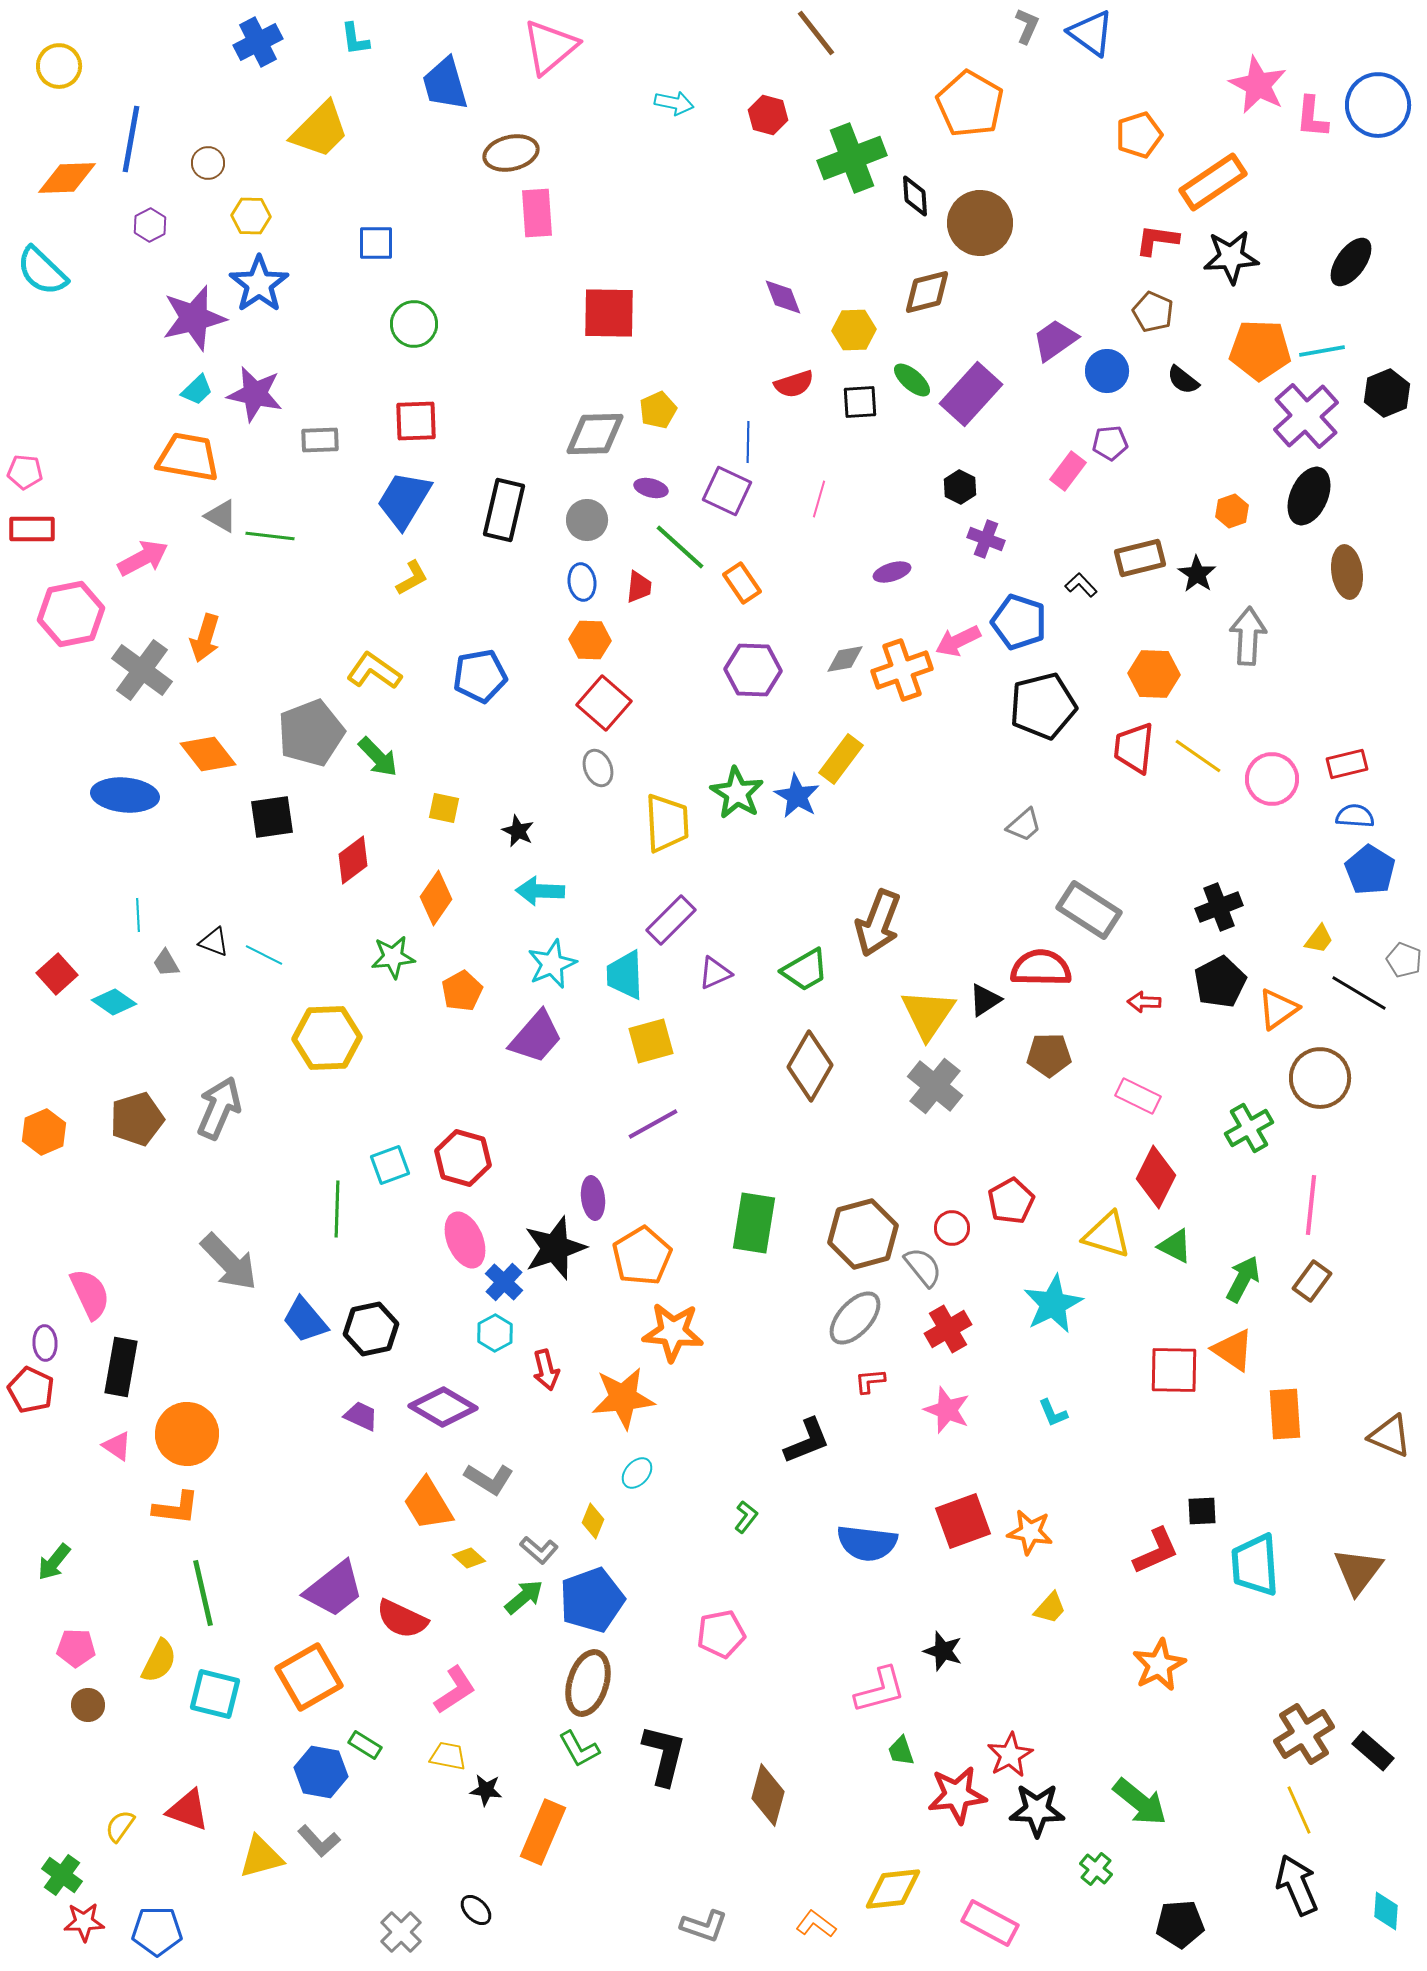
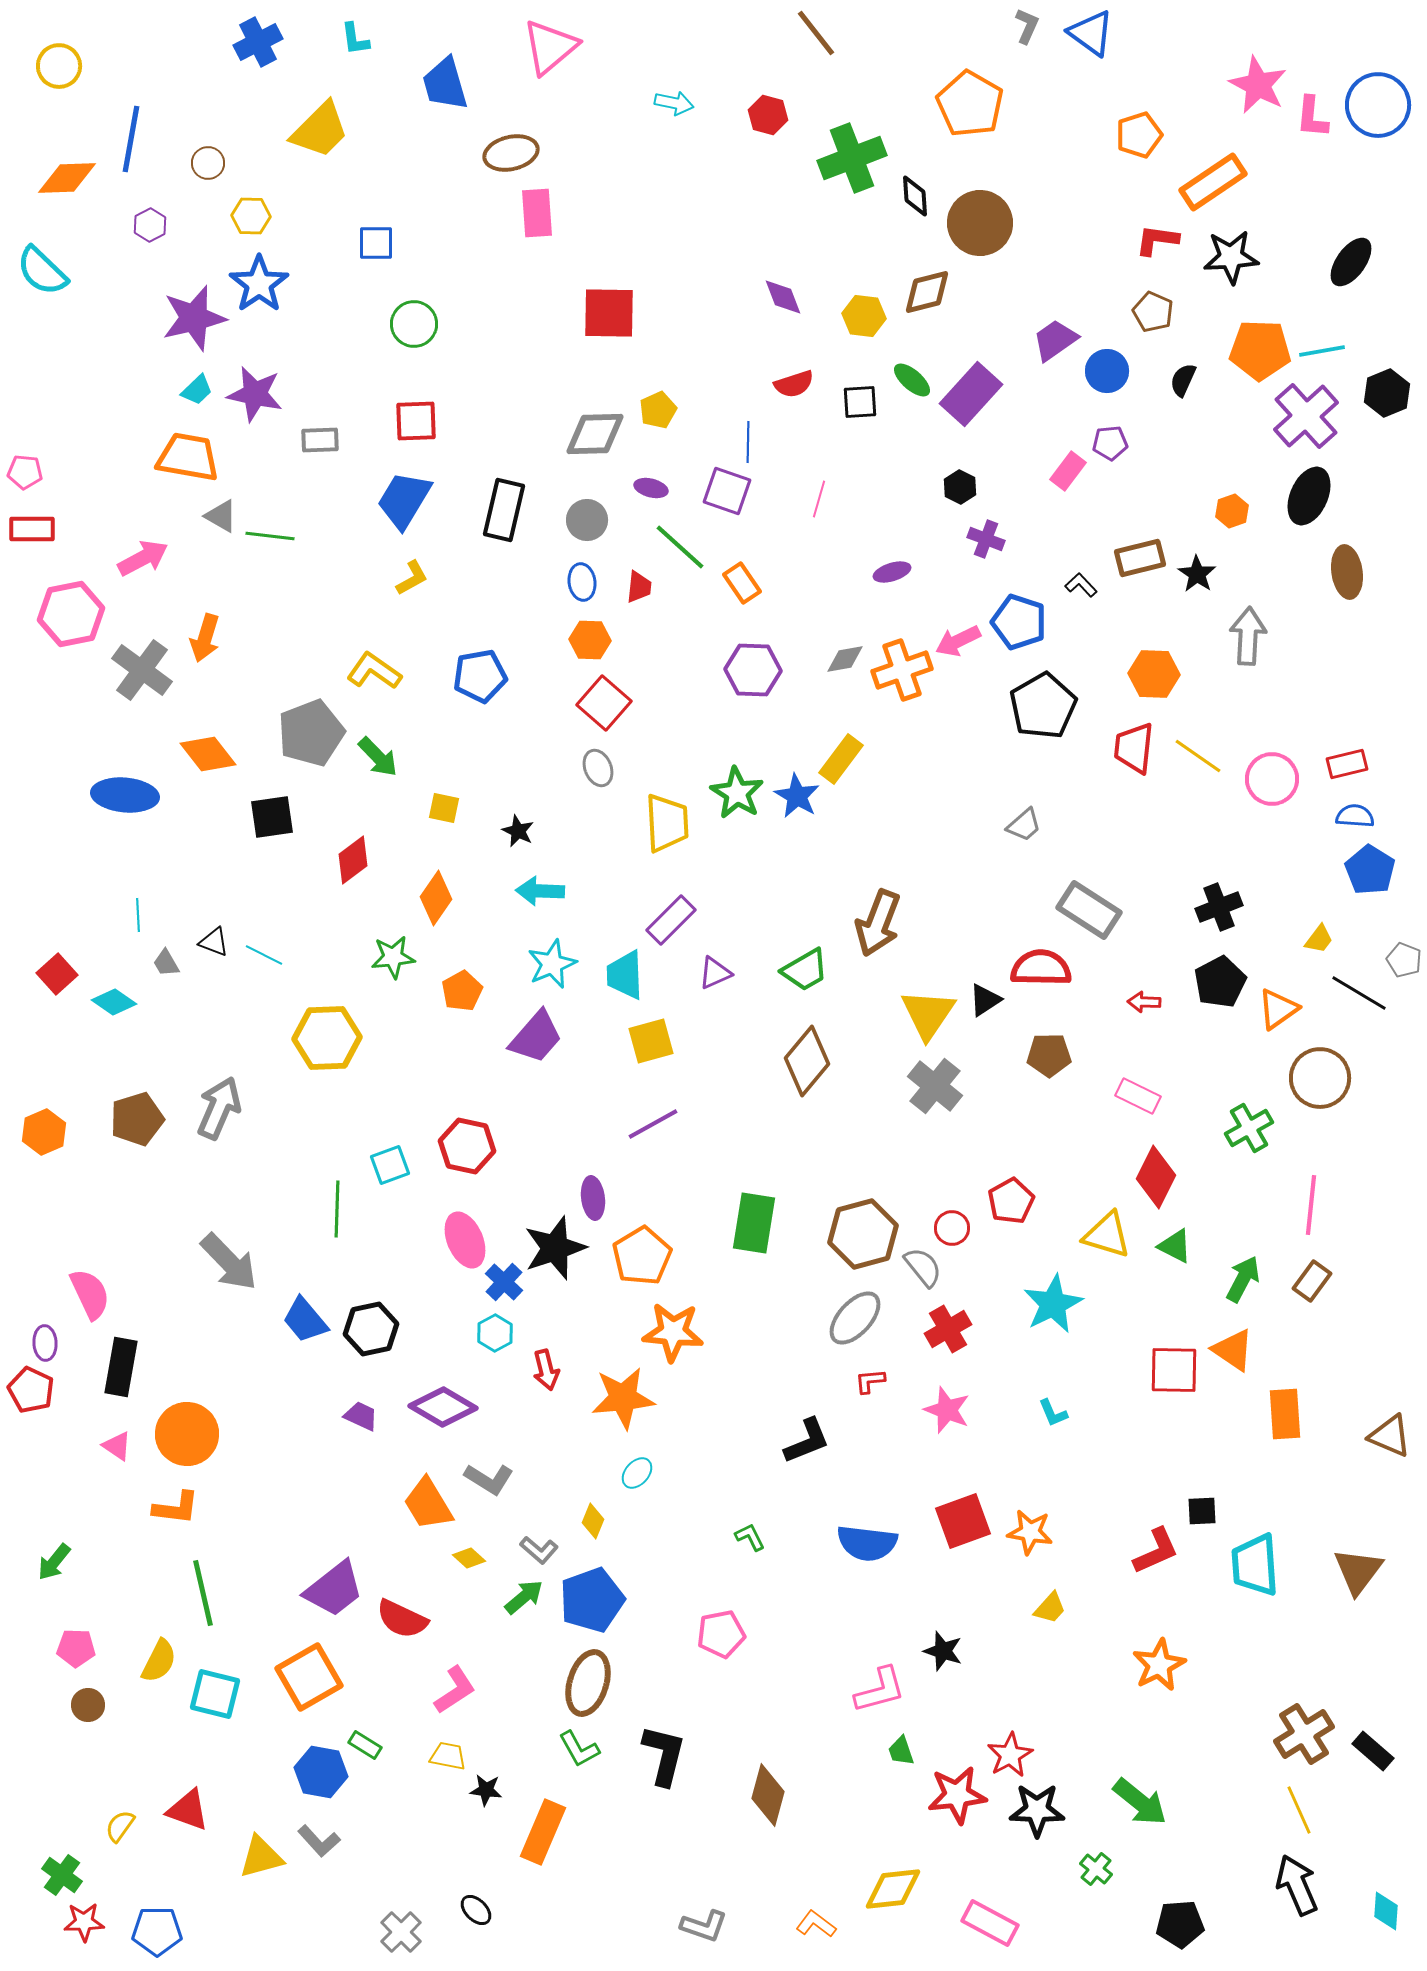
yellow hexagon at (854, 330): moved 10 px right, 14 px up; rotated 9 degrees clockwise
black semicircle at (1183, 380): rotated 76 degrees clockwise
purple square at (727, 491): rotated 6 degrees counterclockwise
black pentagon at (1043, 706): rotated 16 degrees counterclockwise
brown diamond at (810, 1066): moved 3 px left, 5 px up; rotated 10 degrees clockwise
red hexagon at (463, 1158): moved 4 px right, 12 px up; rotated 4 degrees counterclockwise
green L-shape at (746, 1517): moved 4 px right, 20 px down; rotated 64 degrees counterclockwise
